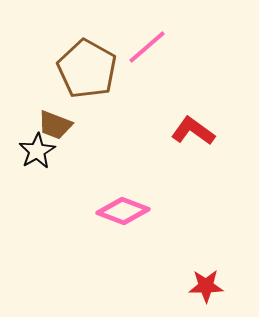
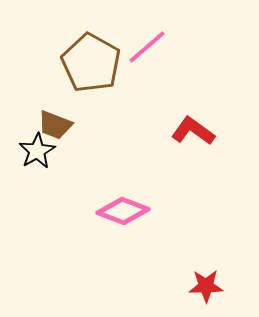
brown pentagon: moved 4 px right, 6 px up
